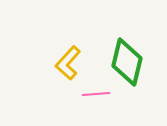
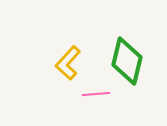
green diamond: moved 1 px up
